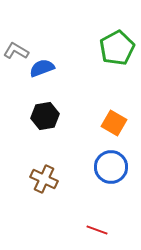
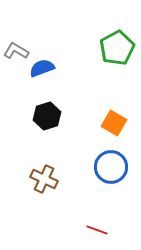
black hexagon: moved 2 px right; rotated 8 degrees counterclockwise
